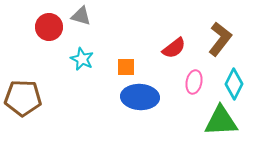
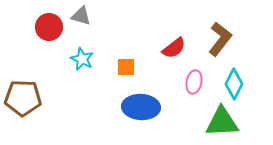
blue ellipse: moved 1 px right, 10 px down
green triangle: moved 1 px right, 1 px down
